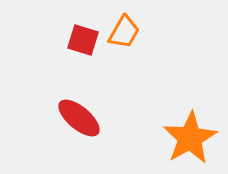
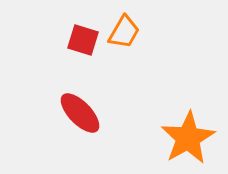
red ellipse: moved 1 px right, 5 px up; rotated 6 degrees clockwise
orange star: moved 2 px left
